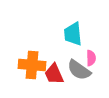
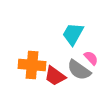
cyan trapezoid: rotated 35 degrees clockwise
pink semicircle: rotated 42 degrees counterclockwise
red trapezoid: moved 1 px right, 2 px down; rotated 30 degrees counterclockwise
